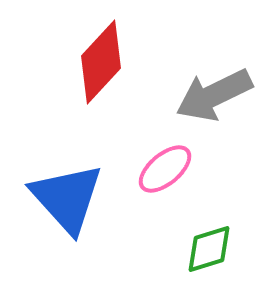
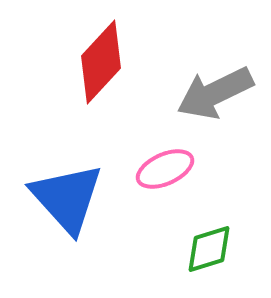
gray arrow: moved 1 px right, 2 px up
pink ellipse: rotated 16 degrees clockwise
